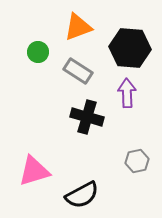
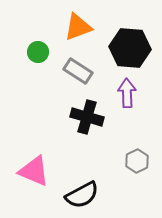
gray hexagon: rotated 15 degrees counterclockwise
pink triangle: rotated 40 degrees clockwise
